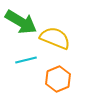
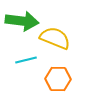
green arrow: moved 1 px right, 1 px up; rotated 24 degrees counterclockwise
orange hexagon: rotated 25 degrees clockwise
